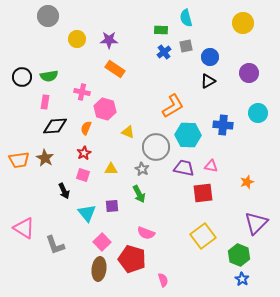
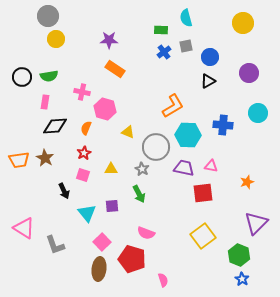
yellow circle at (77, 39): moved 21 px left
